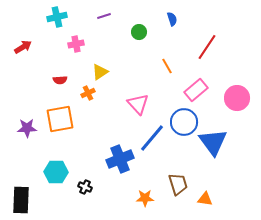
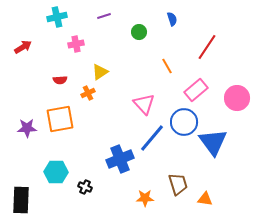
pink triangle: moved 6 px right
